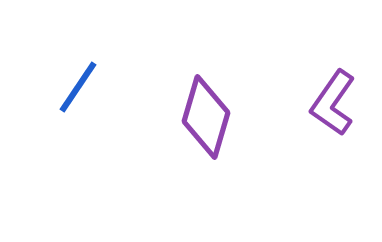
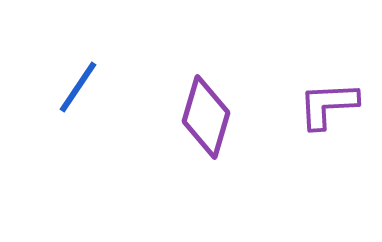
purple L-shape: moved 5 px left, 2 px down; rotated 52 degrees clockwise
